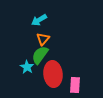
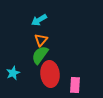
orange triangle: moved 2 px left, 1 px down
cyan star: moved 14 px left, 6 px down; rotated 16 degrees clockwise
red ellipse: moved 3 px left
